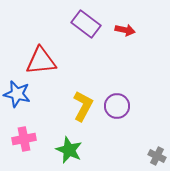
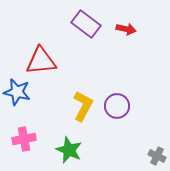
red arrow: moved 1 px right, 1 px up
blue star: moved 2 px up
